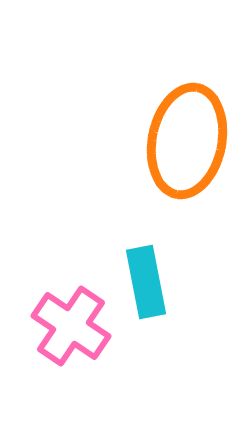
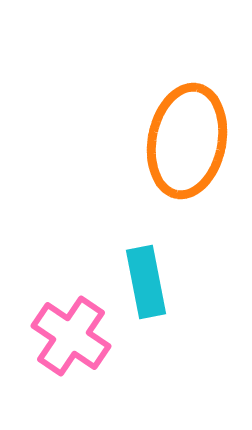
pink cross: moved 10 px down
